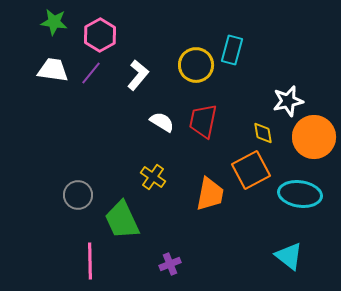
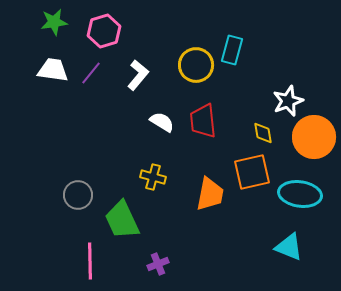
green star: rotated 16 degrees counterclockwise
pink hexagon: moved 4 px right, 4 px up; rotated 12 degrees clockwise
white star: rotated 8 degrees counterclockwise
red trapezoid: rotated 18 degrees counterclockwise
orange square: moved 1 px right, 2 px down; rotated 15 degrees clockwise
yellow cross: rotated 20 degrees counterclockwise
cyan triangle: moved 9 px up; rotated 16 degrees counterclockwise
purple cross: moved 12 px left
